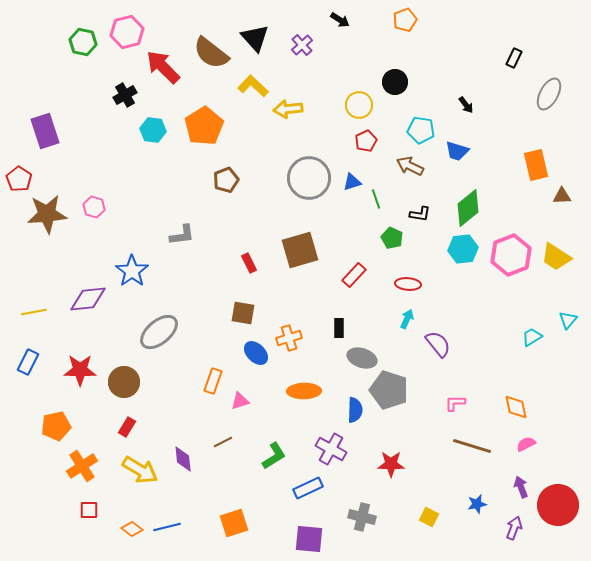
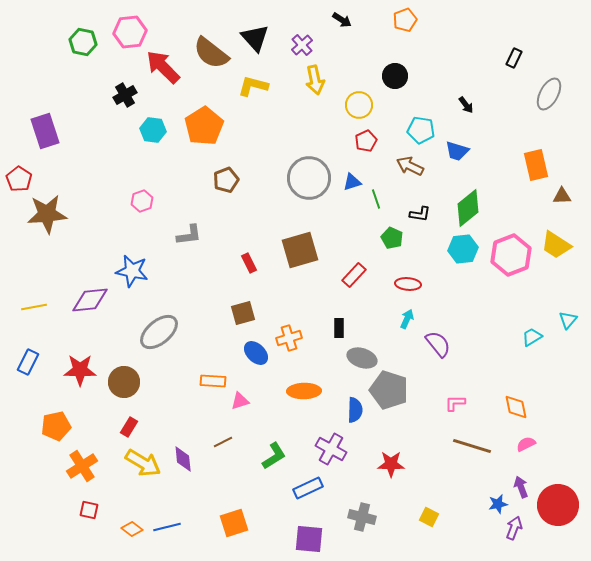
black arrow at (340, 20): moved 2 px right
pink hexagon at (127, 32): moved 3 px right; rotated 8 degrees clockwise
black circle at (395, 82): moved 6 px up
yellow L-shape at (253, 86): rotated 28 degrees counterclockwise
yellow arrow at (288, 109): moved 27 px right, 29 px up; rotated 96 degrees counterclockwise
pink hexagon at (94, 207): moved 48 px right, 6 px up; rotated 25 degrees clockwise
gray L-shape at (182, 235): moved 7 px right
yellow trapezoid at (556, 257): moved 12 px up
blue star at (132, 271): rotated 24 degrees counterclockwise
purple diamond at (88, 299): moved 2 px right, 1 px down
yellow line at (34, 312): moved 5 px up
brown square at (243, 313): rotated 25 degrees counterclockwise
orange rectangle at (213, 381): rotated 75 degrees clockwise
red rectangle at (127, 427): moved 2 px right
yellow arrow at (140, 470): moved 3 px right, 7 px up
blue star at (477, 504): moved 21 px right
red square at (89, 510): rotated 12 degrees clockwise
